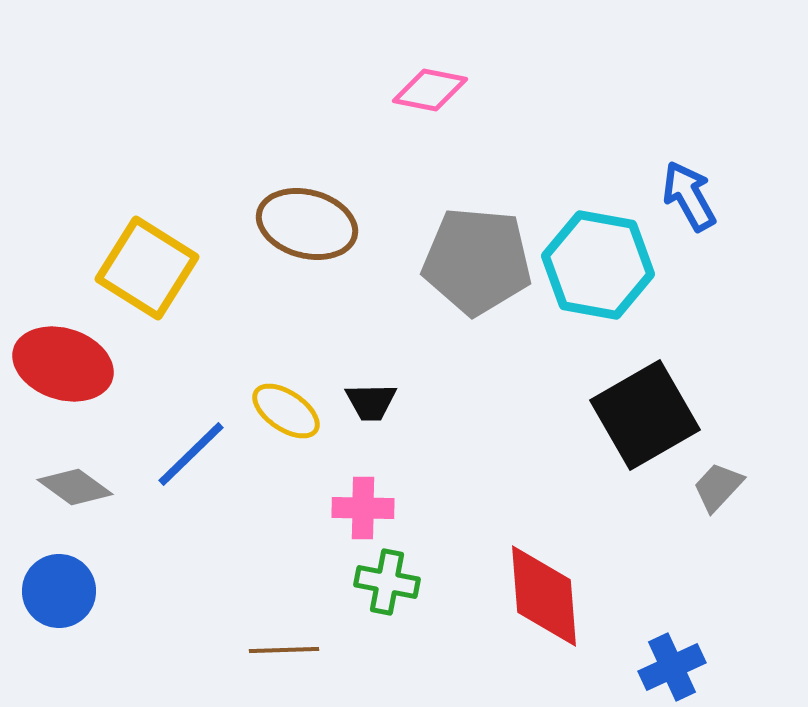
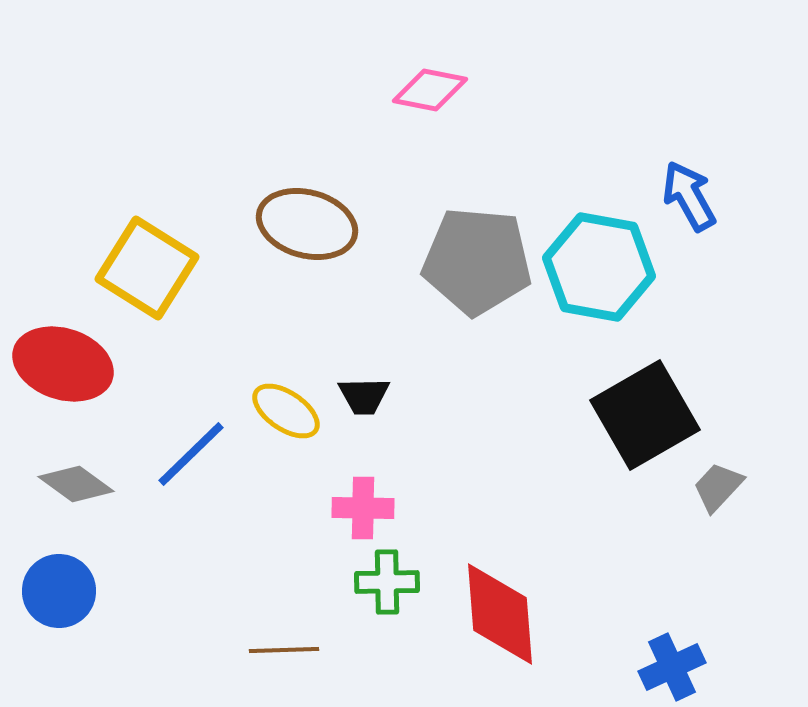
cyan hexagon: moved 1 px right, 2 px down
black trapezoid: moved 7 px left, 6 px up
gray diamond: moved 1 px right, 3 px up
green cross: rotated 12 degrees counterclockwise
red diamond: moved 44 px left, 18 px down
